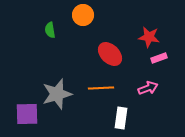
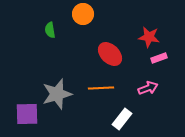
orange circle: moved 1 px up
white rectangle: moved 1 px right, 1 px down; rotated 30 degrees clockwise
